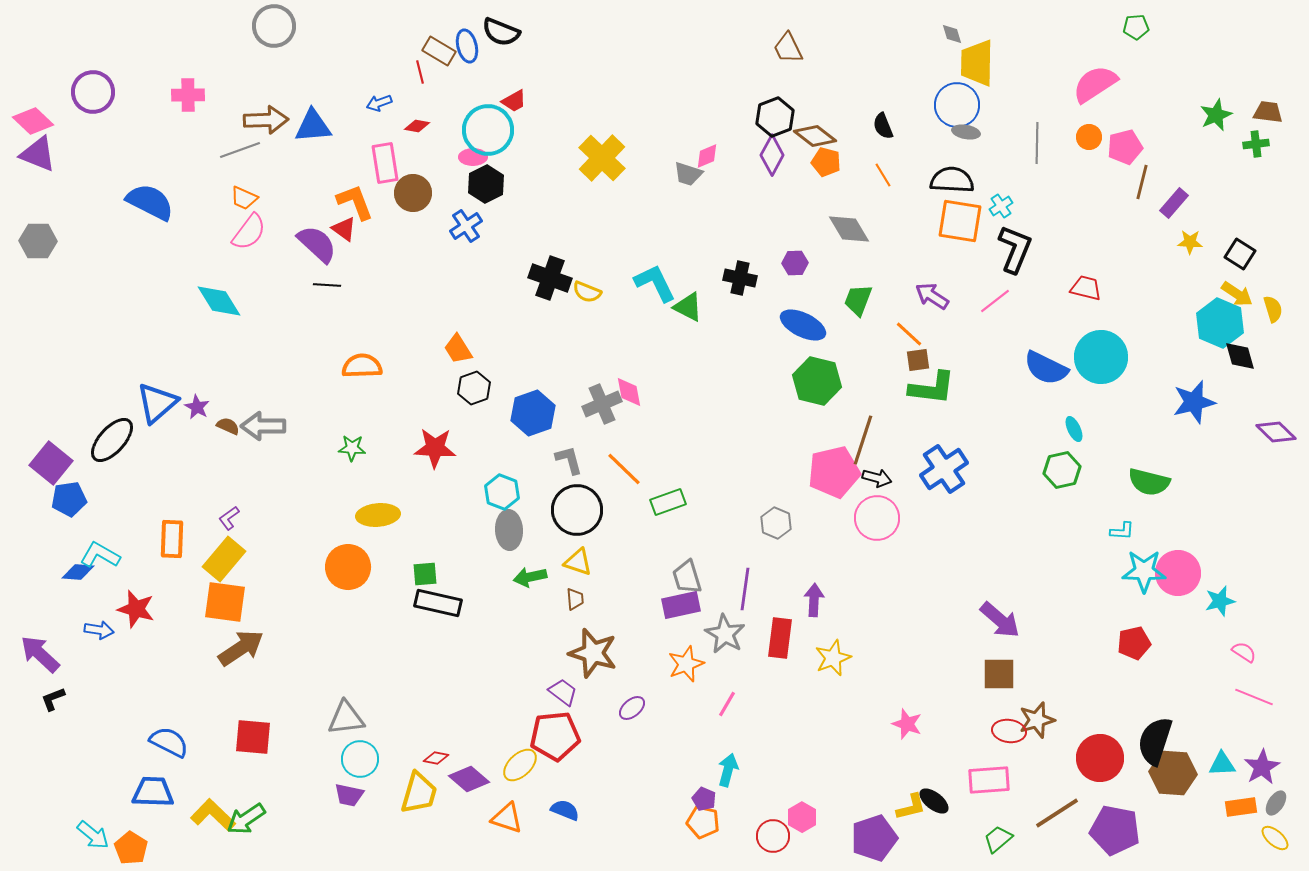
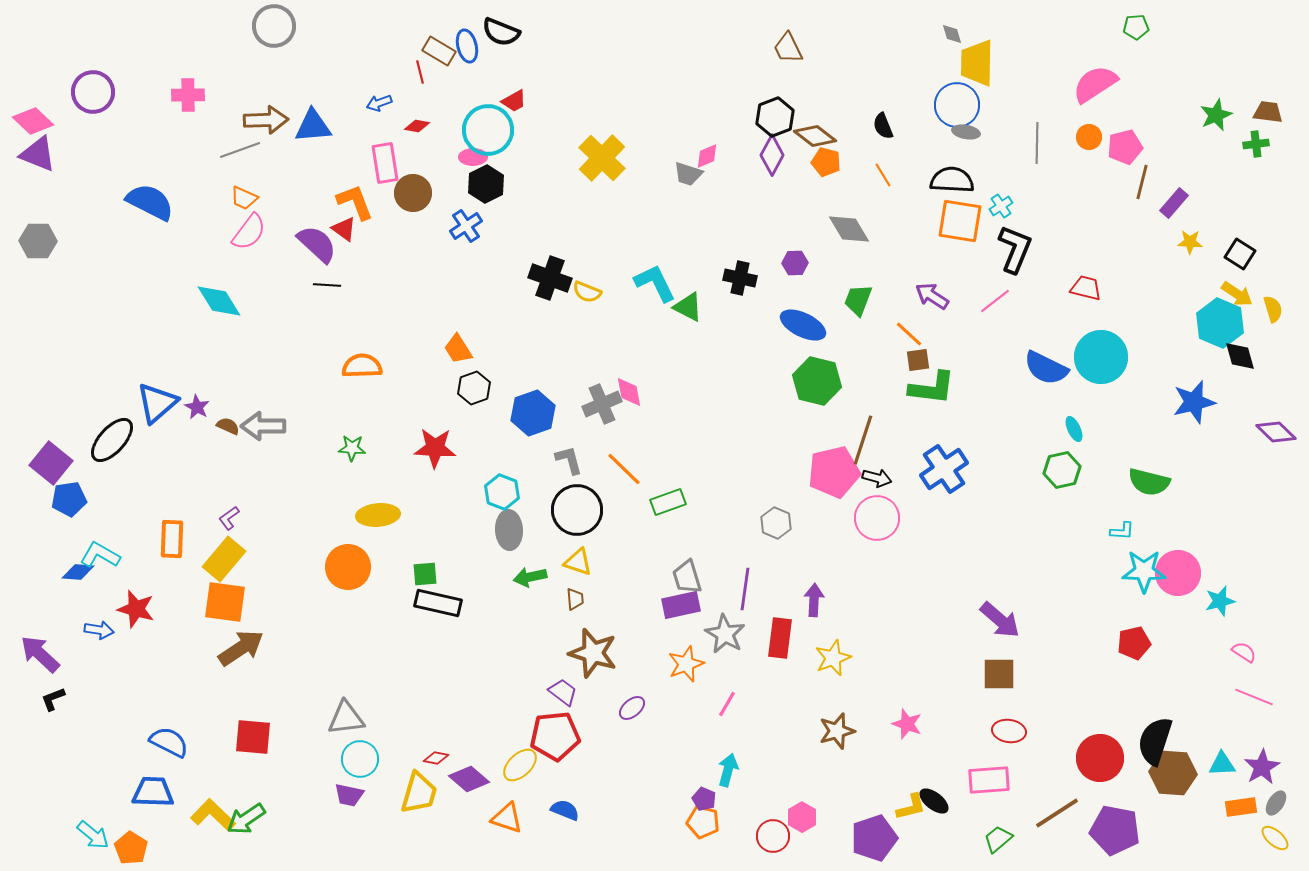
brown star at (1037, 720): moved 200 px left, 11 px down
